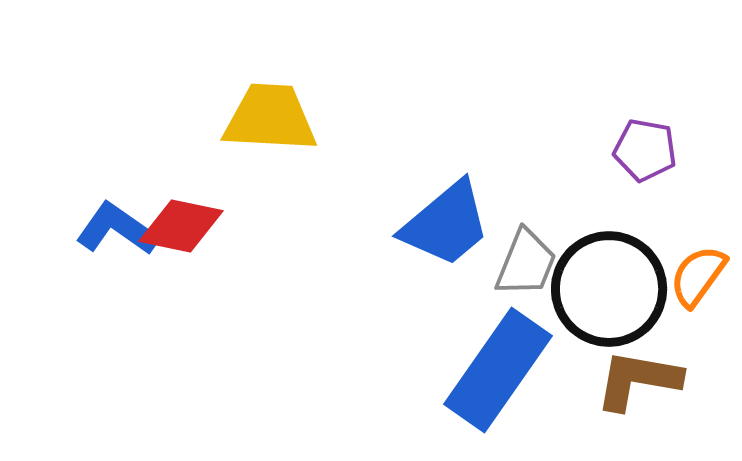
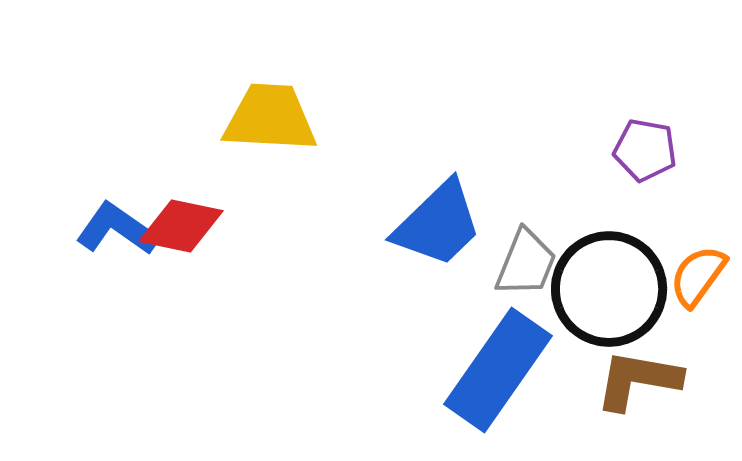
blue trapezoid: moved 8 px left; rotated 4 degrees counterclockwise
